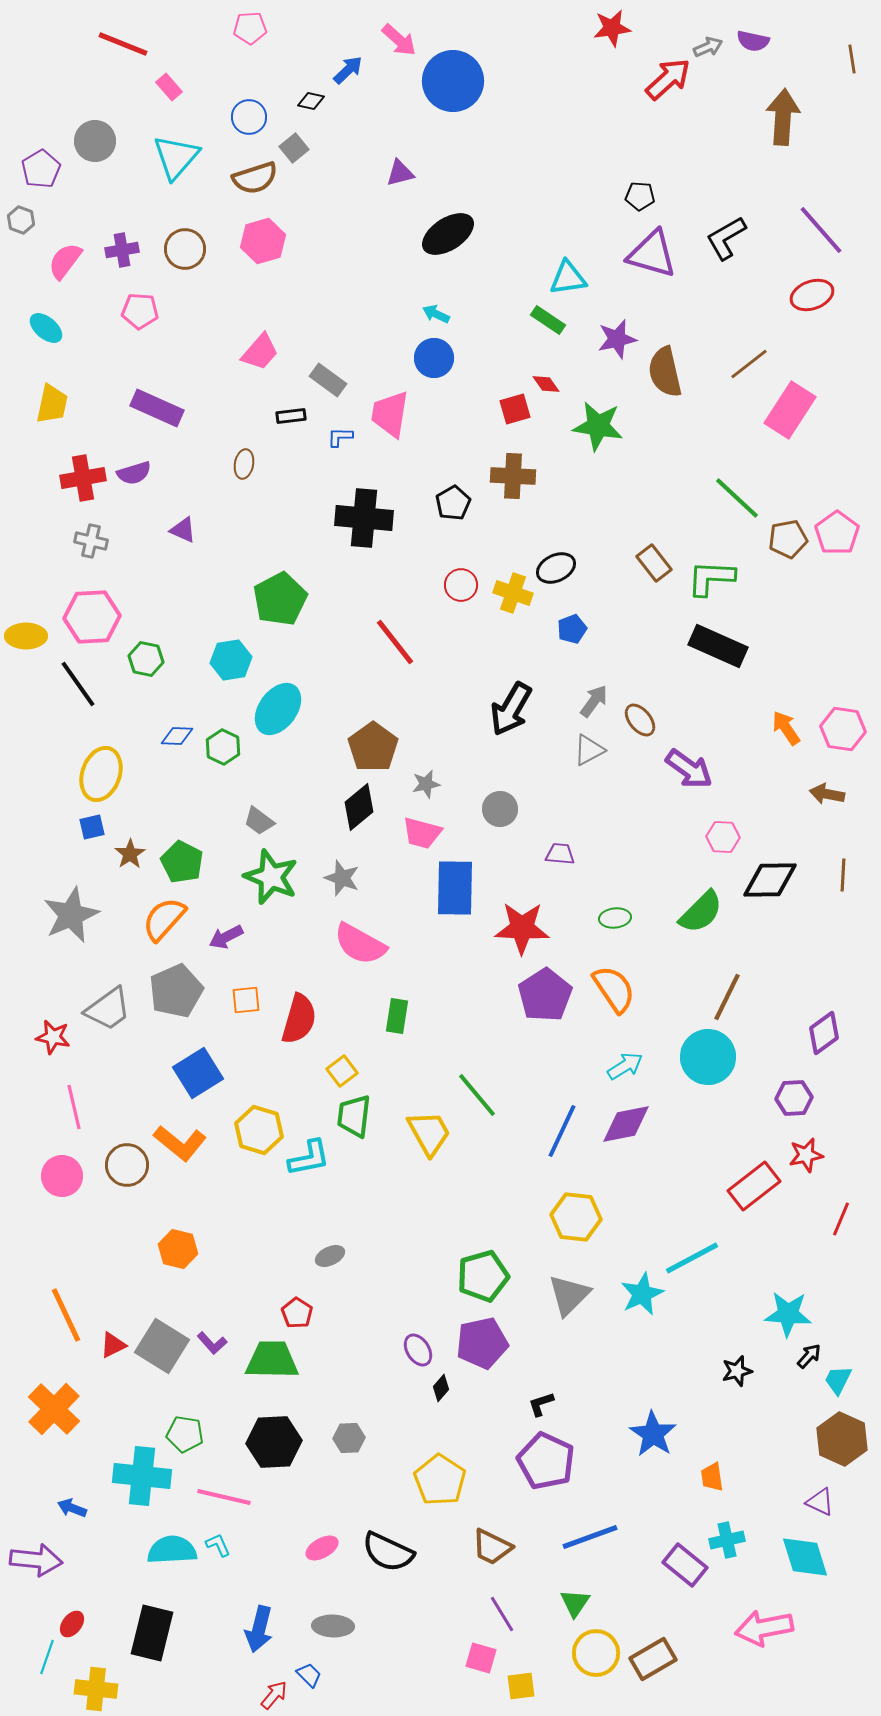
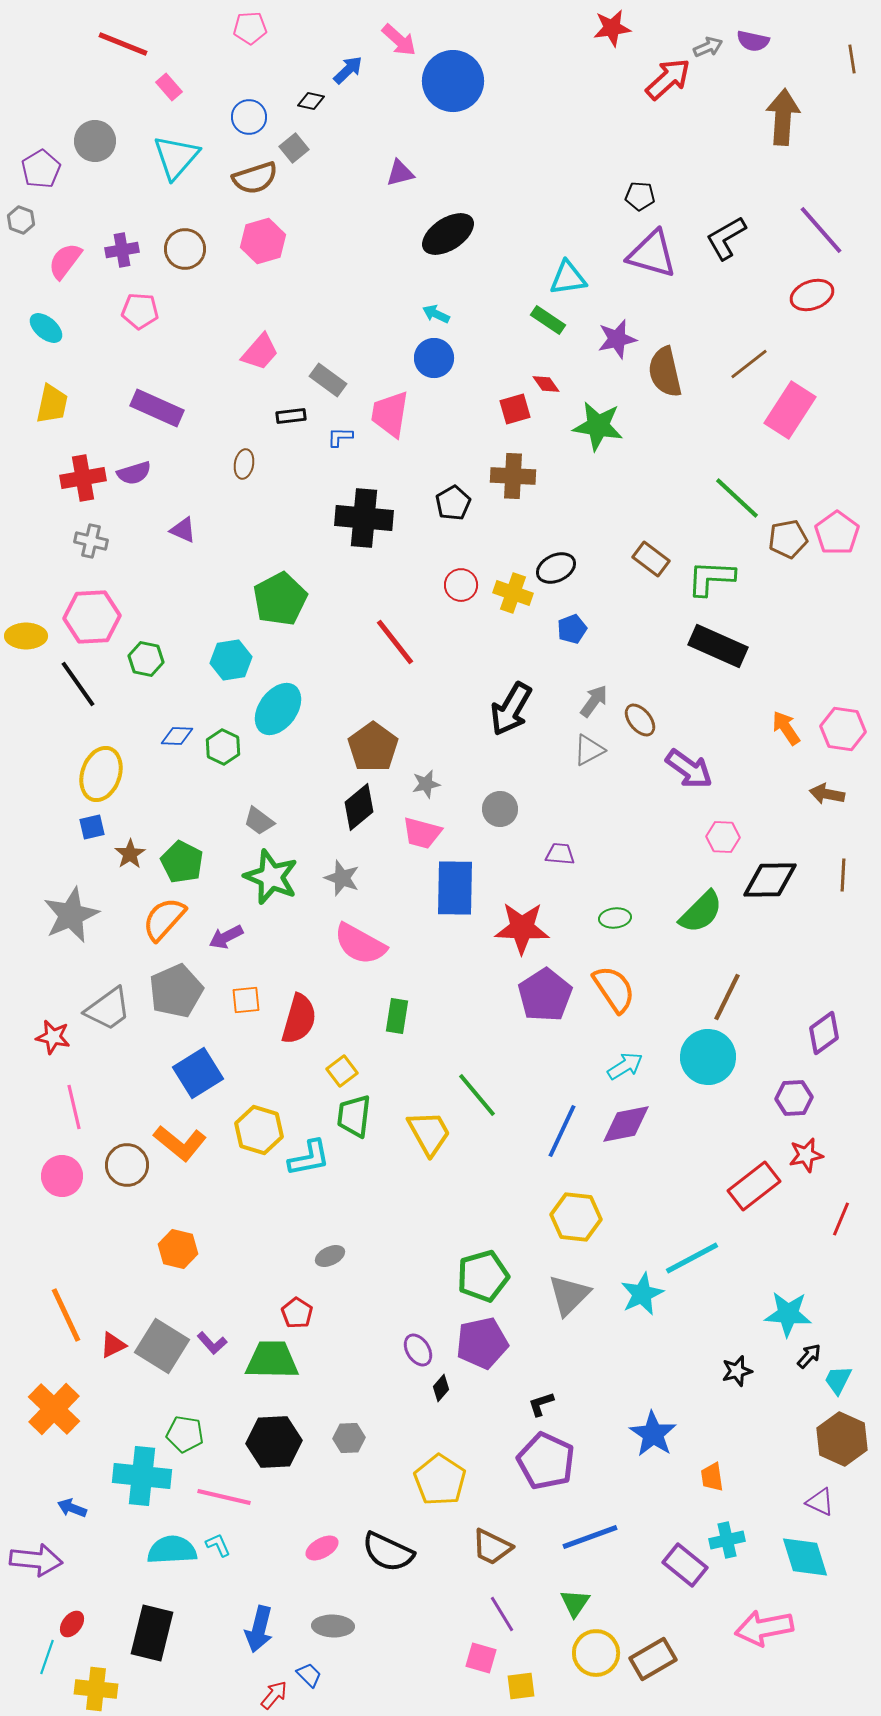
brown rectangle at (654, 563): moved 3 px left, 4 px up; rotated 15 degrees counterclockwise
